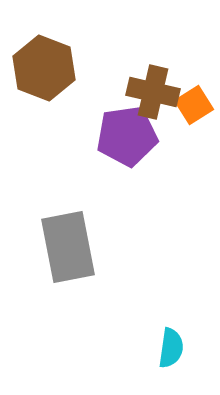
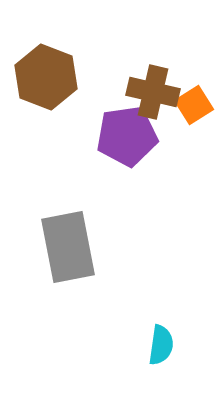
brown hexagon: moved 2 px right, 9 px down
cyan semicircle: moved 10 px left, 3 px up
